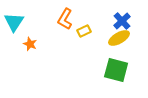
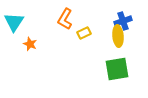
blue cross: moved 1 px right; rotated 24 degrees clockwise
yellow rectangle: moved 2 px down
yellow ellipse: moved 1 px left, 2 px up; rotated 65 degrees counterclockwise
green square: moved 1 px right, 1 px up; rotated 25 degrees counterclockwise
